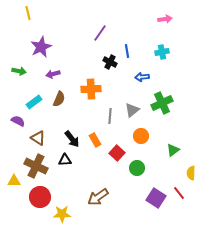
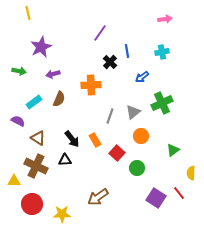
black cross: rotated 16 degrees clockwise
blue arrow: rotated 32 degrees counterclockwise
orange cross: moved 4 px up
gray triangle: moved 1 px right, 2 px down
gray line: rotated 14 degrees clockwise
red circle: moved 8 px left, 7 px down
